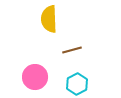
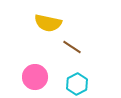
yellow semicircle: moved 1 px left, 4 px down; rotated 76 degrees counterclockwise
brown line: moved 3 px up; rotated 48 degrees clockwise
